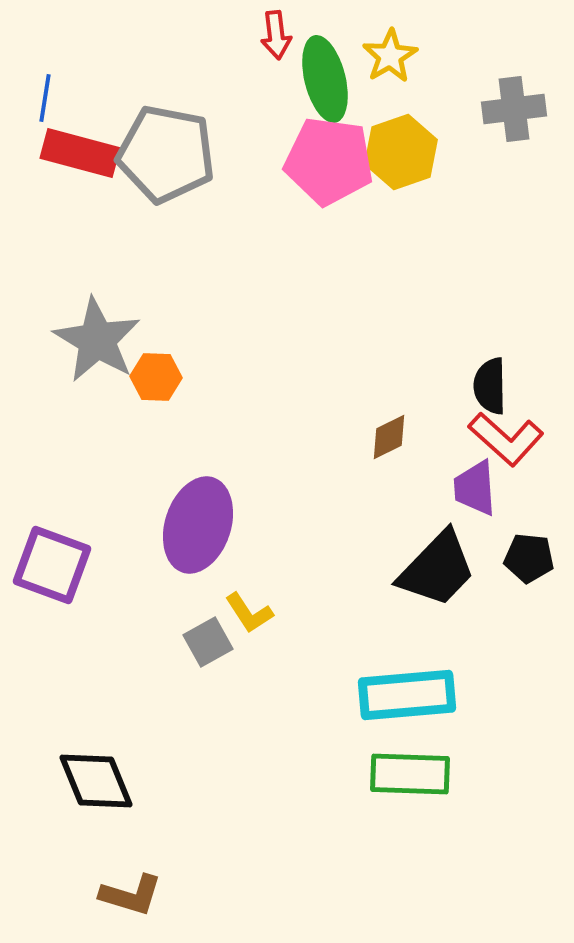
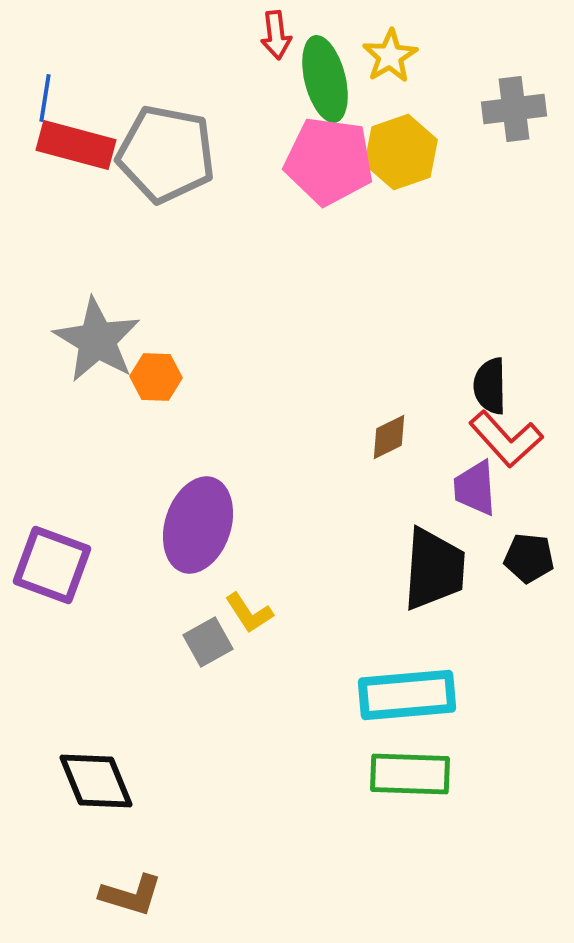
red rectangle: moved 4 px left, 8 px up
red L-shape: rotated 6 degrees clockwise
black trapezoid: moved 3 px left; rotated 40 degrees counterclockwise
